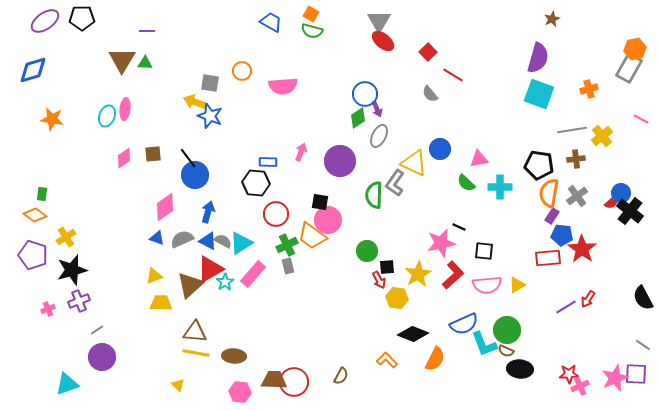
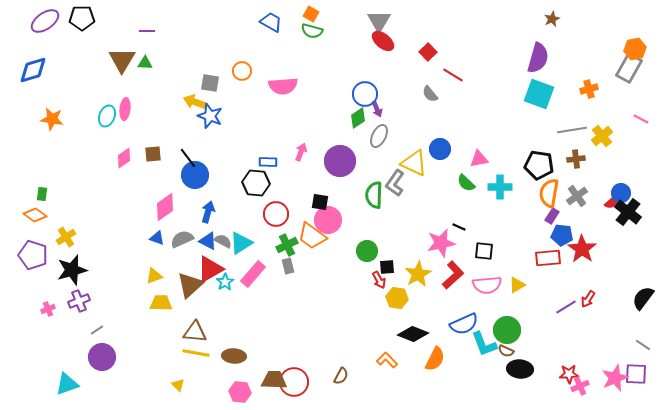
black cross at (630, 211): moved 2 px left, 1 px down
black semicircle at (643, 298): rotated 65 degrees clockwise
